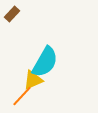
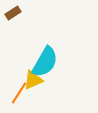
brown rectangle: moved 1 px right, 1 px up; rotated 14 degrees clockwise
orange line: moved 3 px left, 3 px up; rotated 10 degrees counterclockwise
